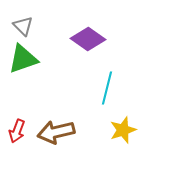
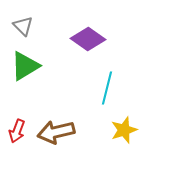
green triangle: moved 2 px right, 7 px down; rotated 12 degrees counterclockwise
yellow star: moved 1 px right
